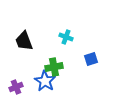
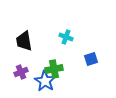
black trapezoid: rotated 10 degrees clockwise
green cross: moved 2 px down
purple cross: moved 5 px right, 15 px up
